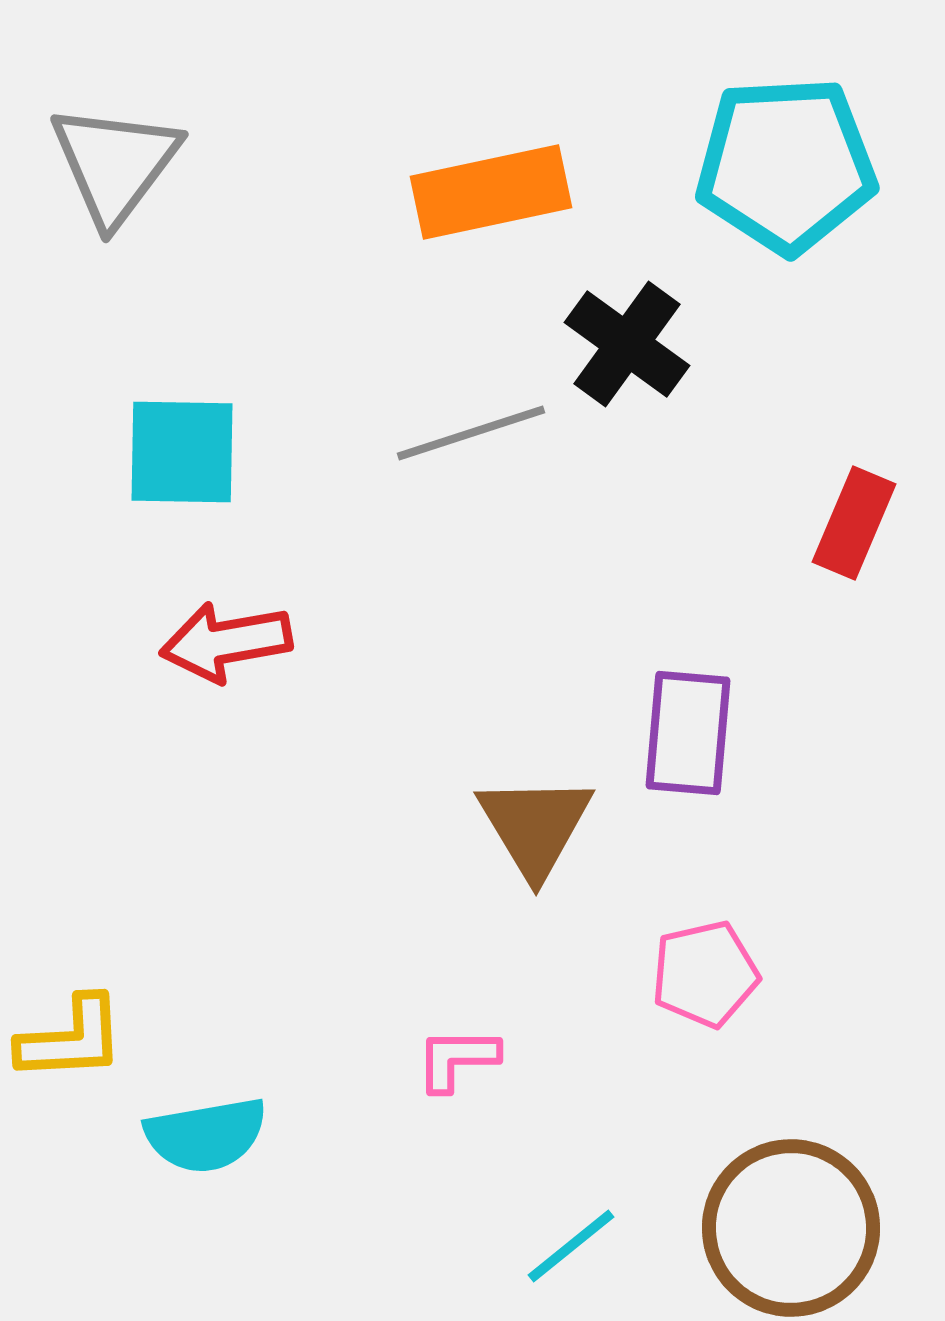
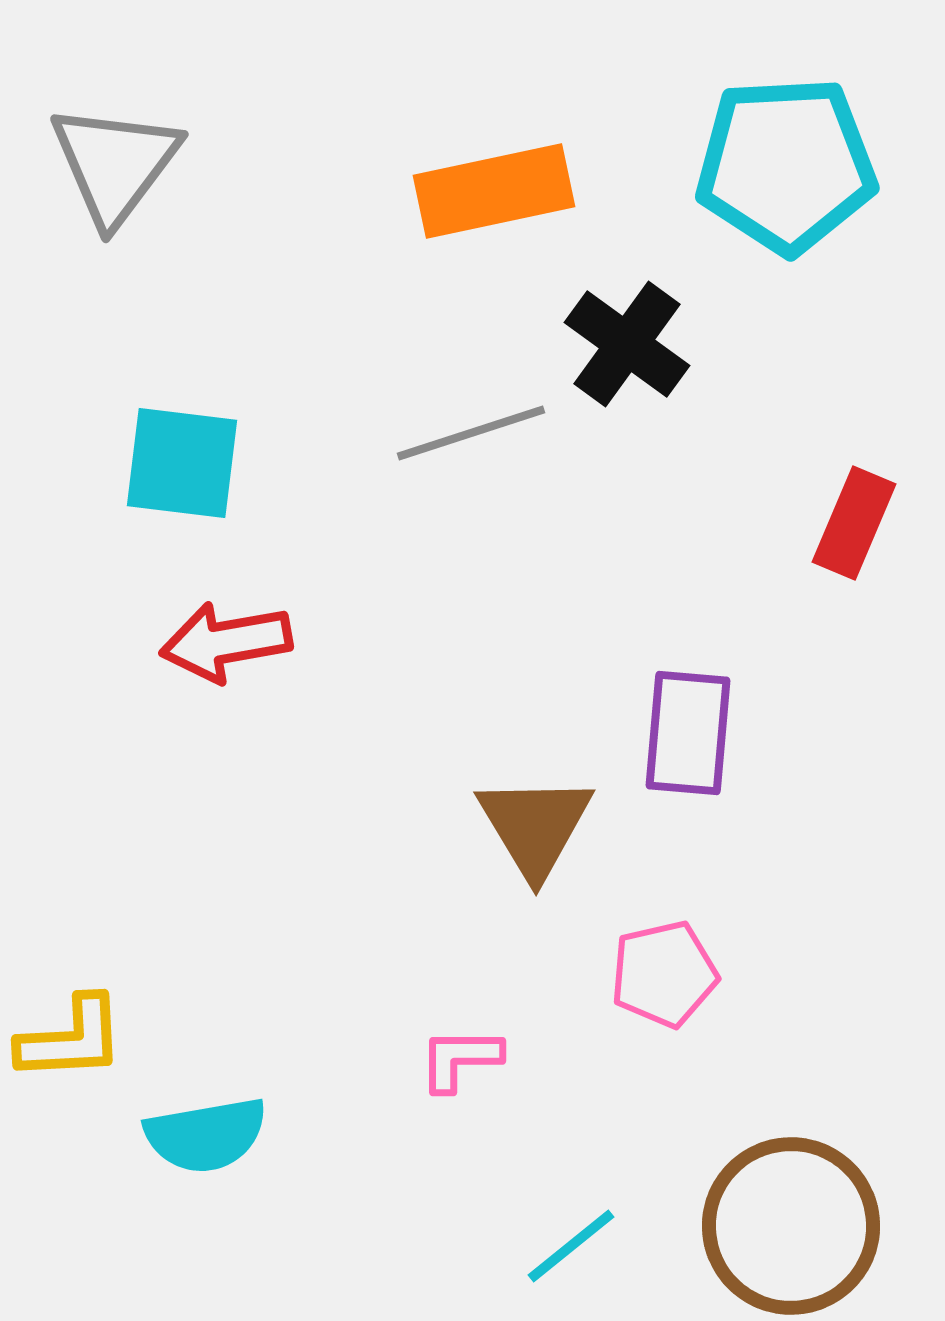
orange rectangle: moved 3 px right, 1 px up
cyan square: moved 11 px down; rotated 6 degrees clockwise
pink pentagon: moved 41 px left
pink L-shape: moved 3 px right
brown circle: moved 2 px up
